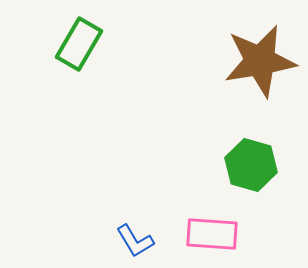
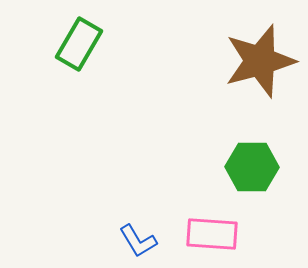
brown star: rotated 6 degrees counterclockwise
green hexagon: moved 1 px right, 2 px down; rotated 15 degrees counterclockwise
blue L-shape: moved 3 px right
